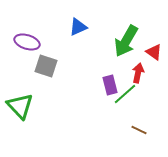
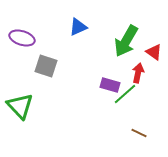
purple ellipse: moved 5 px left, 4 px up
purple rectangle: rotated 60 degrees counterclockwise
brown line: moved 3 px down
